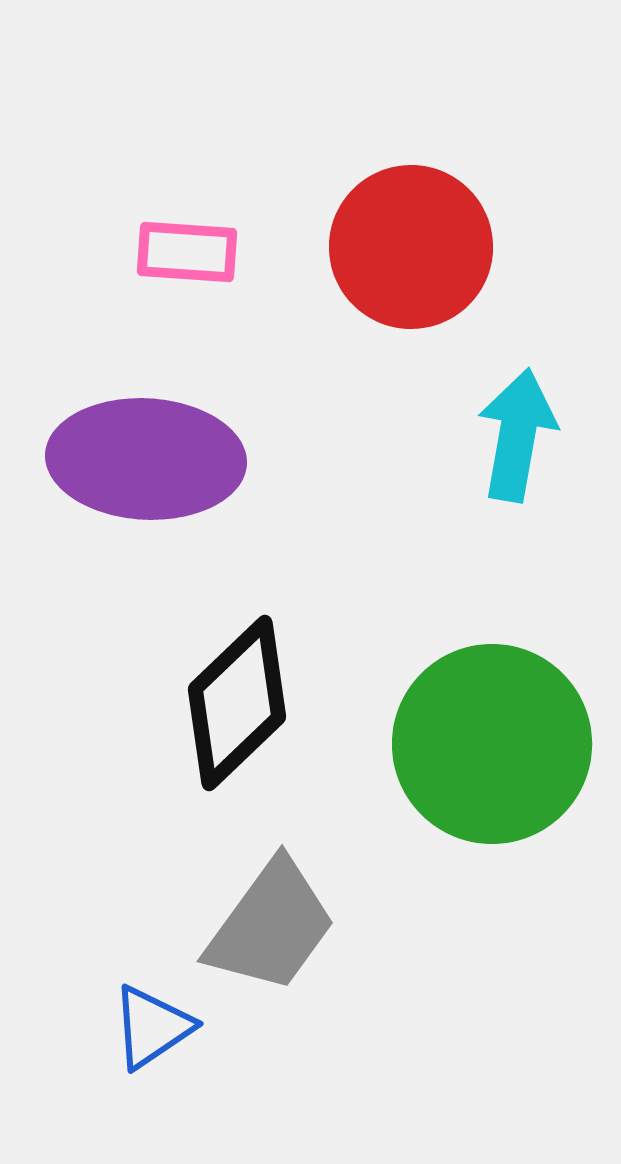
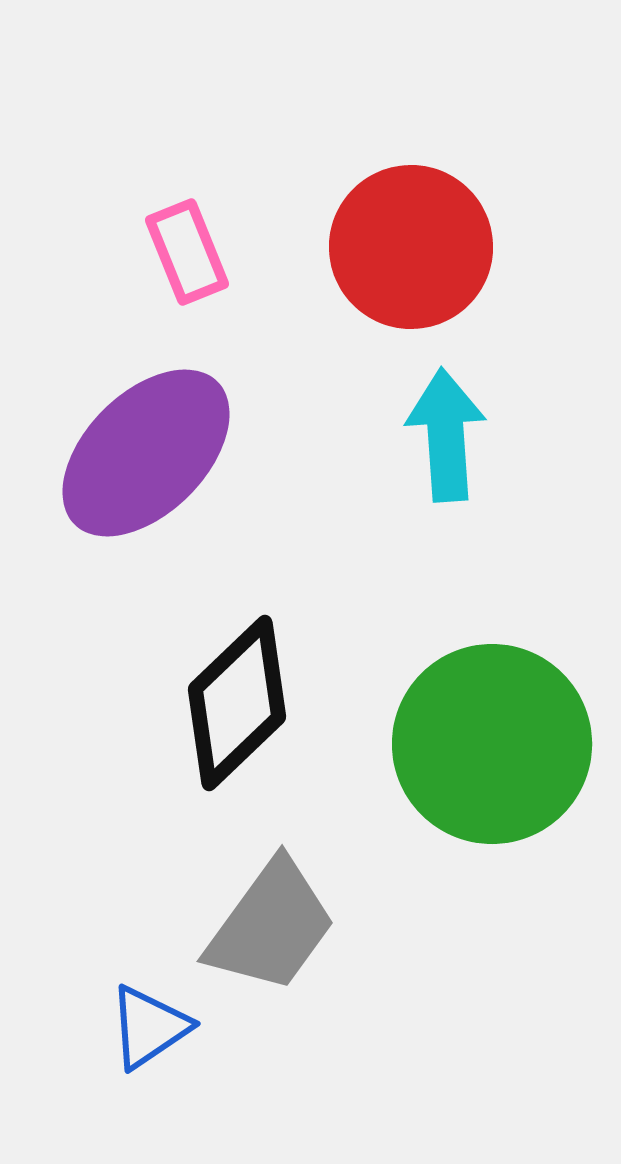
pink rectangle: rotated 64 degrees clockwise
cyan arrow: moved 71 px left; rotated 14 degrees counterclockwise
purple ellipse: moved 6 px up; rotated 48 degrees counterclockwise
blue triangle: moved 3 px left
